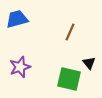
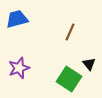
black triangle: moved 1 px down
purple star: moved 1 px left, 1 px down
green square: rotated 20 degrees clockwise
